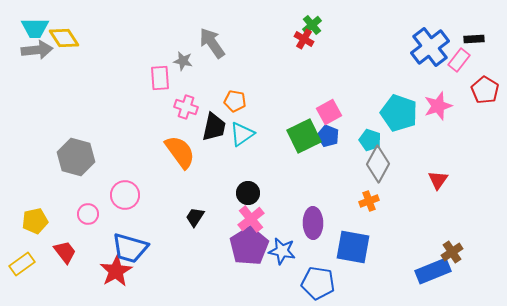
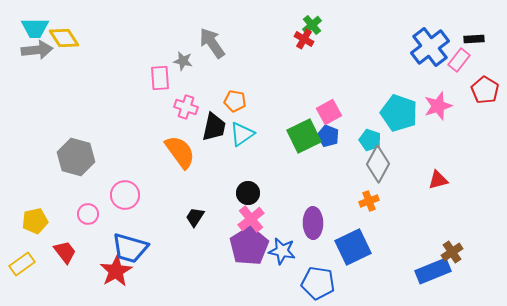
red triangle at (438, 180): rotated 40 degrees clockwise
blue square at (353, 247): rotated 36 degrees counterclockwise
